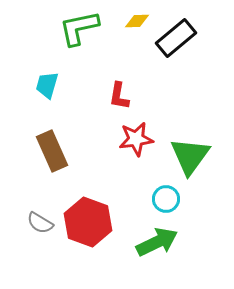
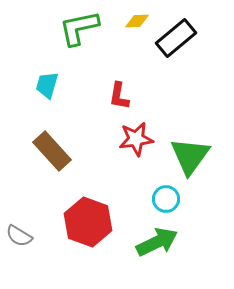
brown rectangle: rotated 18 degrees counterclockwise
gray semicircle: moved 21 px left, 13 px down
